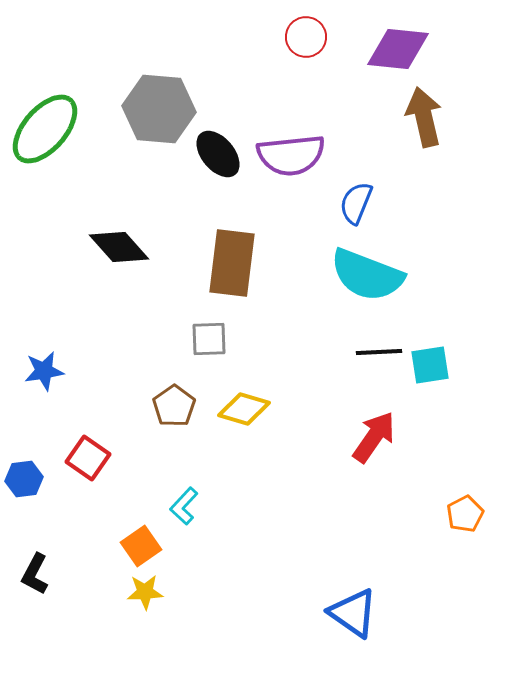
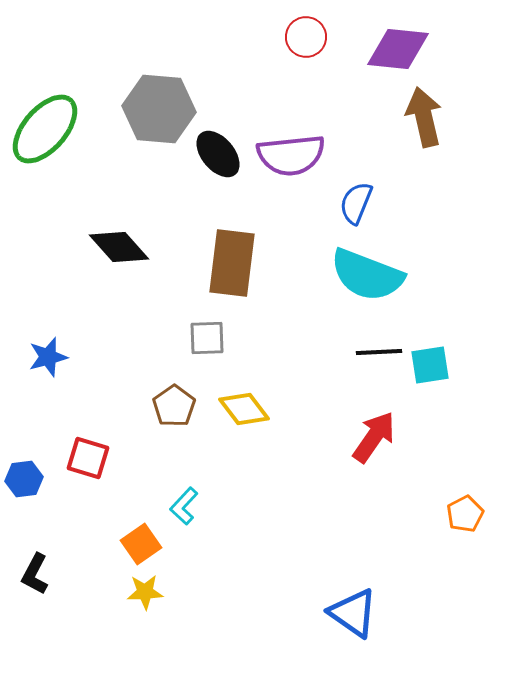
gray square: moved 2 px left, 1 px up
blue star: moved 4 px right, 14 px up; rotated 6 degrees counterclockwise
yellow diamond: rotated 36 degrees clockwise
red square: rotated 18 degrees counterclockwise
orange square: moved 2 px up
